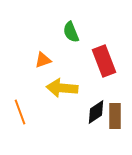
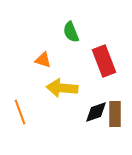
orange triangle: rotated 36 degrees clockwise
black diamond: rotated 15 degrees clockwise
brown rectangle: moved 2 px up
